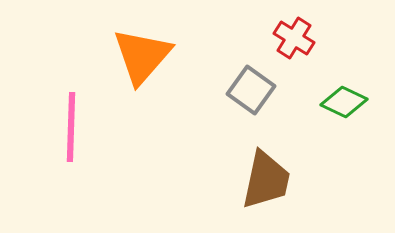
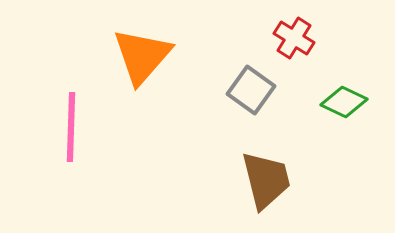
brown trapezoid: rotated 26 degrees counterclockwise
